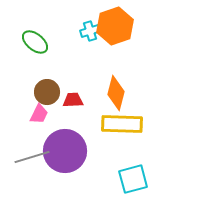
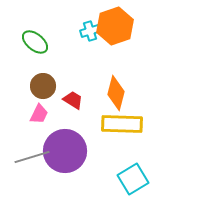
brown circle: moved 4 px left, 6 px up
red trapezoid: rotated 35 degrees clockwise
cyan square: rotated 16 degrees counterclockwise
